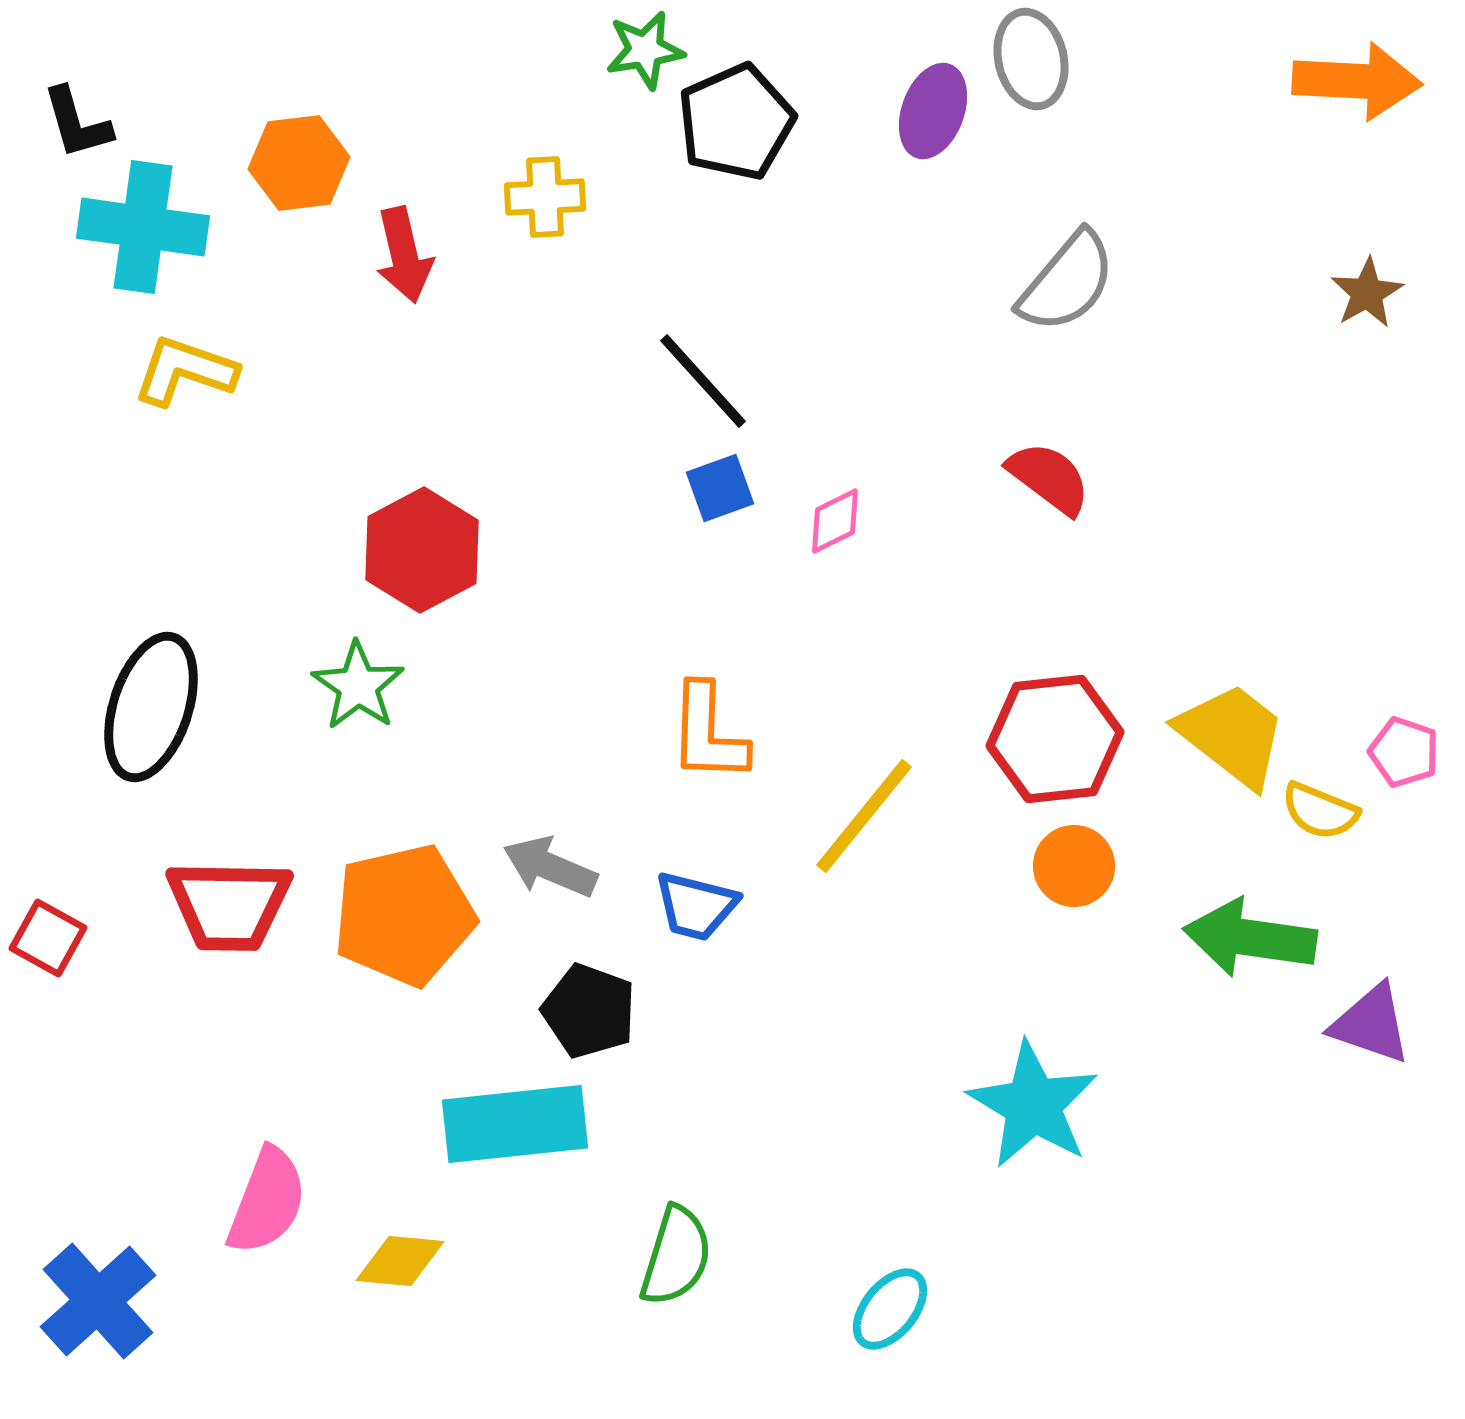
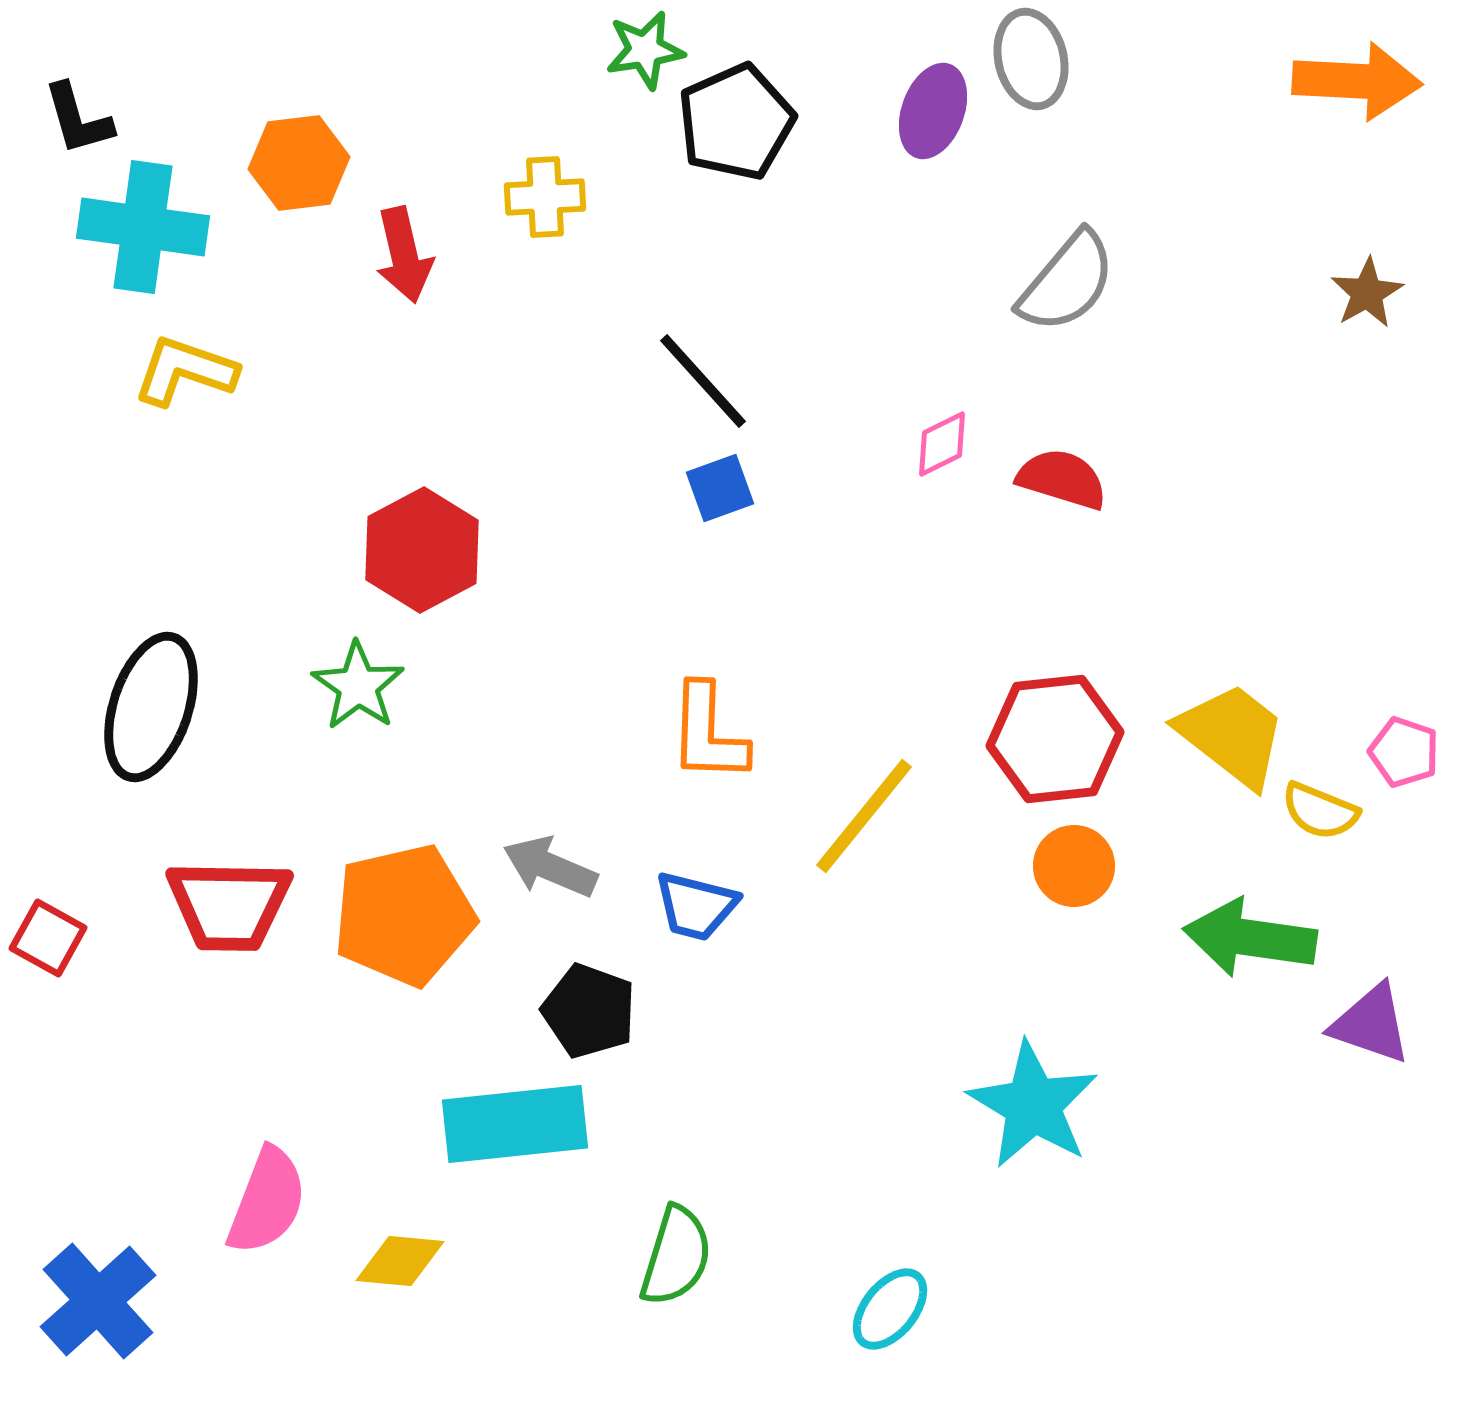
black L-shape at (77, 123): moved 1 px right, 4 px up
red semicircle at (1049, 478): moved 13 px right, 1 px down; rotated 20 degrees counterclockwise
pink diamond at (835, 521): moved 107 px right, 77 px up
